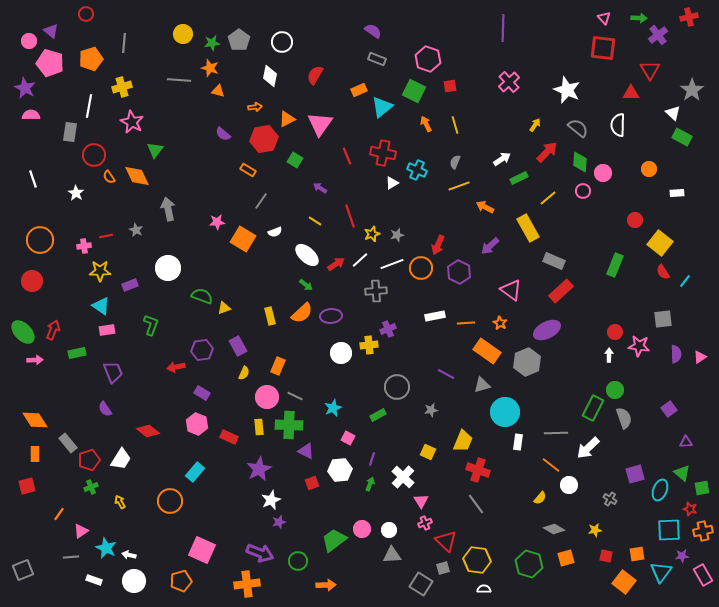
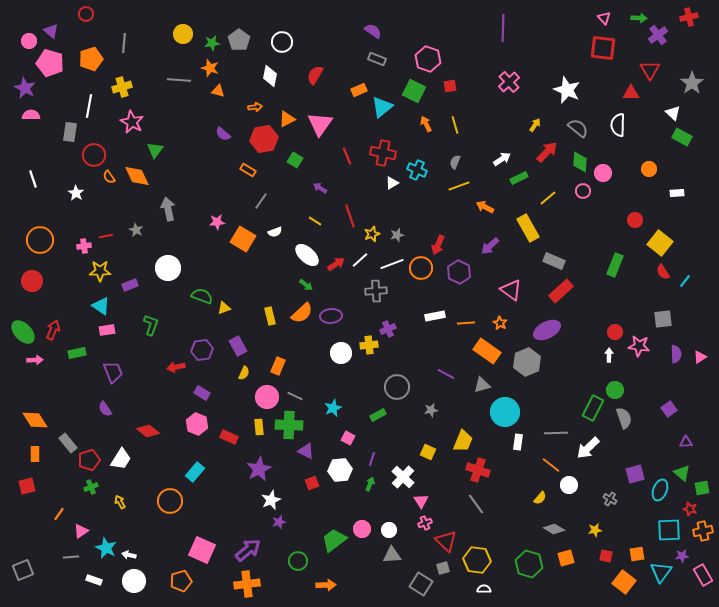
gray star at (692, 90): moved 7 px up
purple arrow at (260, 553): moved 12 px left, 3 px up; rotated 60 degrees counterclockwise
